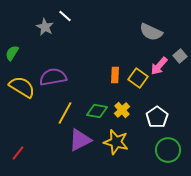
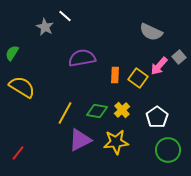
gray square: moved 1 px left, 1 px down
purple semicircle: moved 29 px right, 19 px up
yellow star: rotated 20 degrees counterclockwise
